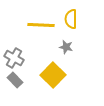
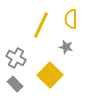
yellow line: rotated 68 degrees counterclockwise
gray cross: moved 2 px right
yellow square: moved 3 px left
gray rectangle: moved 4 px down
